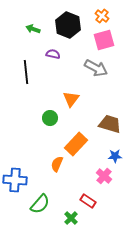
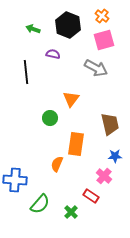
brown trapezoid: rotated 60 degrees clockwise
orange rectangle: rotated 35 degrees counterclockwise
red rectangle: moved 3 px right, 5 px up
green cross: moved 6 px up
